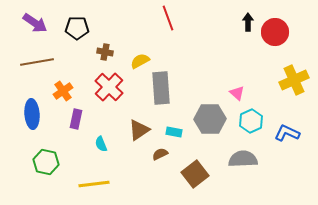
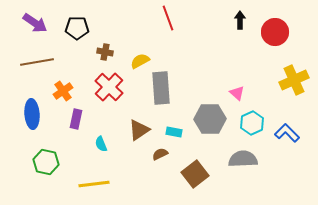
black arrow: moved 8 px left, 2 px up
cyan hexagon: moved 1 px right, 2 px down
blue L-shape: rotated 20 degrees clockwise
